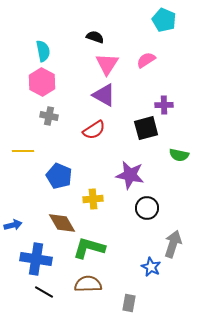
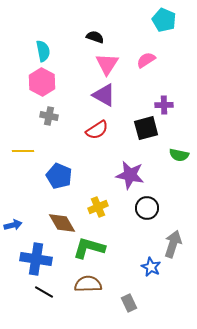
red semicircle: moved 3 px right
yellow cross: moved 5 px right, 8 px down; rotated 18 degrees counterclockwise
gray rectangle: rotated 36 degrees counterclockwise
